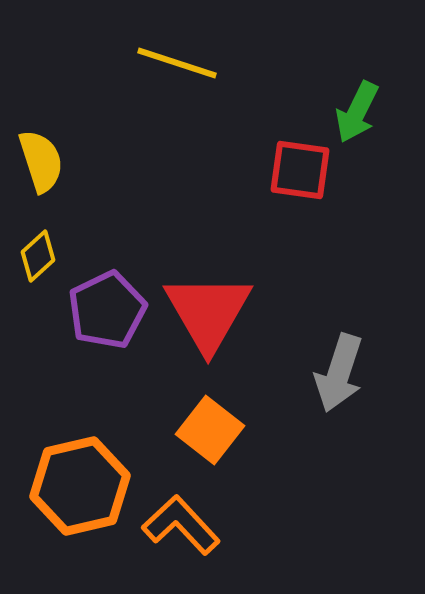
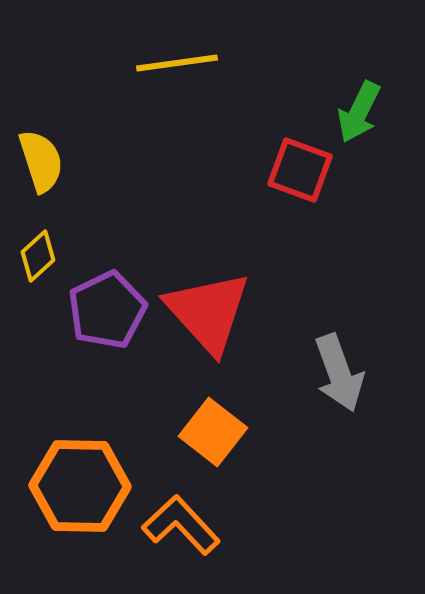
yellow line: rotated 26 degrees counterclockwise
green arrow: moved 2 px right
red square: rotated 12 degrees clockwise
red triangle: rotated 12 degrees counterclockwise
gray arrow: rotated 38 degrees counterclockwise
orange square: moved 3 px right, 2 px down
orange hexagon: rotated 14 degrees clockwise
